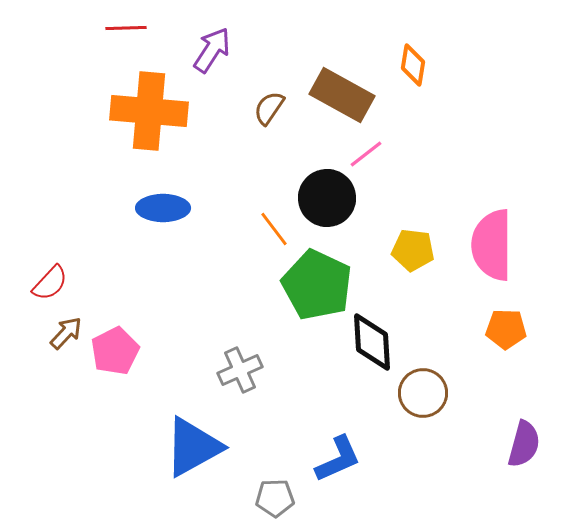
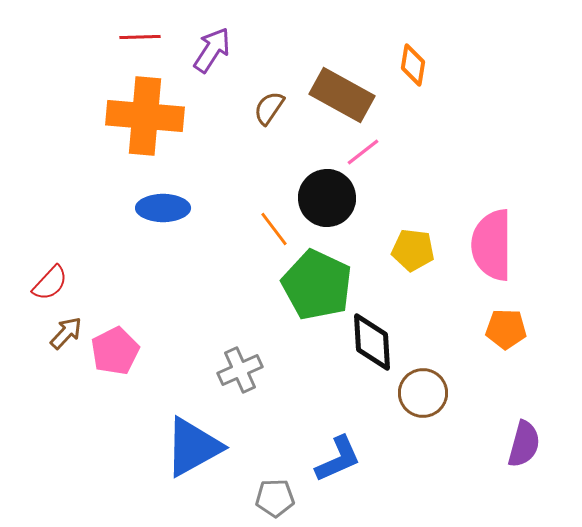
red line: moved 14 px right, 9 px down
orange cross: moved 4 px left, 5 px down
pink line: moved 3 px left, 2 px up
